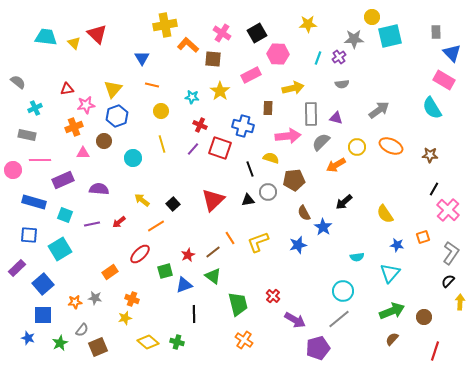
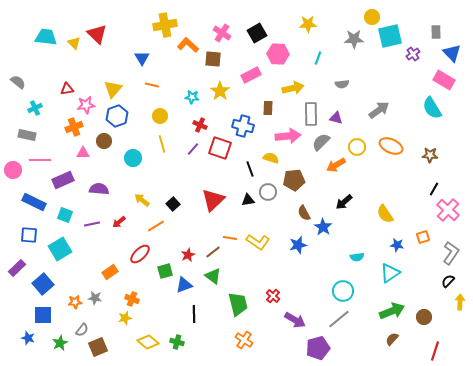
purple cross at (339, 57): moved 74 px right, 3 px up
yellow circle at (161, 111): moved 1 px left, 5 px down
blue rectangle at (34, 202): rotated 10 degrees clockwise
orange line at (230, 238): rotated 48 degrees counterclockwise
yellow L-shape at (258, 242): rotated 125 degrees counterclockwise
cyan triangle at (390, 273): rotated 15 degrees clockwise
